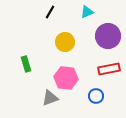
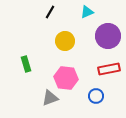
yellow circle: moved 1 px up
